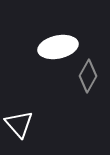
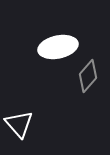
gray diamond: rotated 12 degrees clockwise
